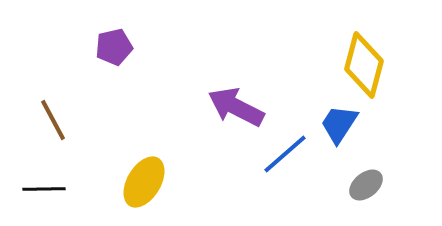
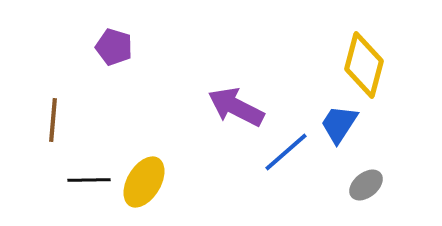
purple pentagon: rotated 30 degrees clockwise
brown line: rotated 33 degrees clockwise
blue line: moved 1 px right, 2 px up
black line: moved 45 px right, 9 px up
